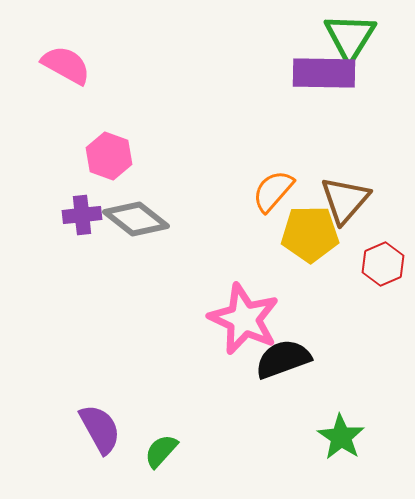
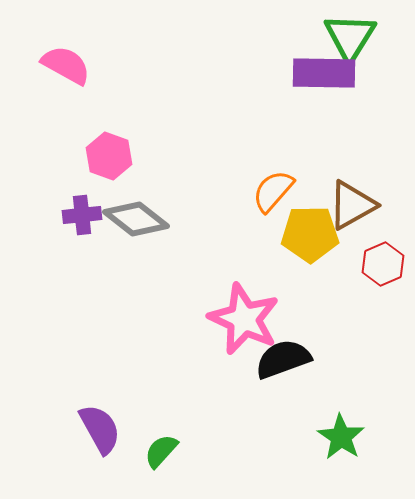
brown triangle: moved 7 px right, 5 px down; rotated 20 degrees clockwise
